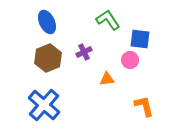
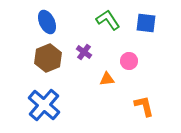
blue square: moved 6 px right, 16 px up
purple cross: rotated 28 degrees counterclockwise
pink circle: moved 1 px left, 1 px down
